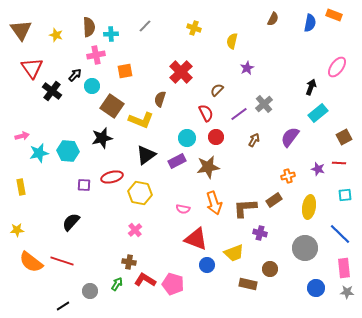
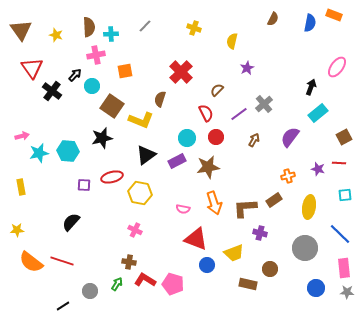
pink cross at (135, 230): rotated 24 degrees counterclockwise
